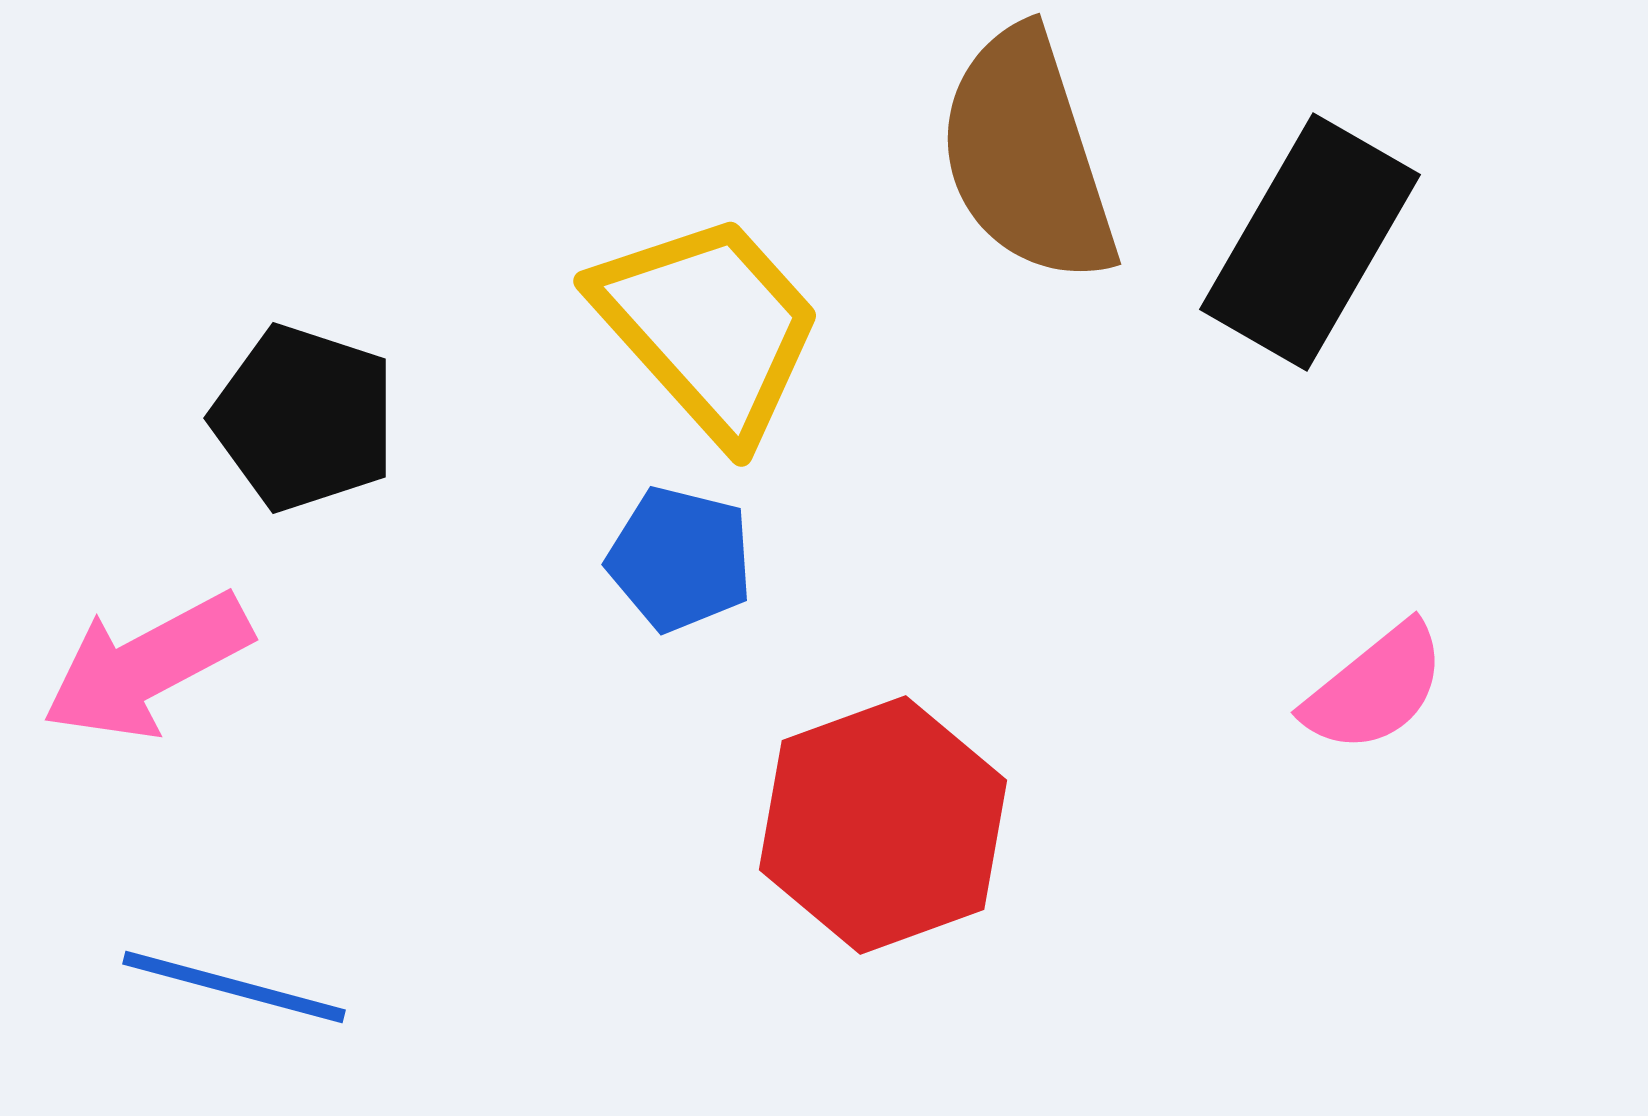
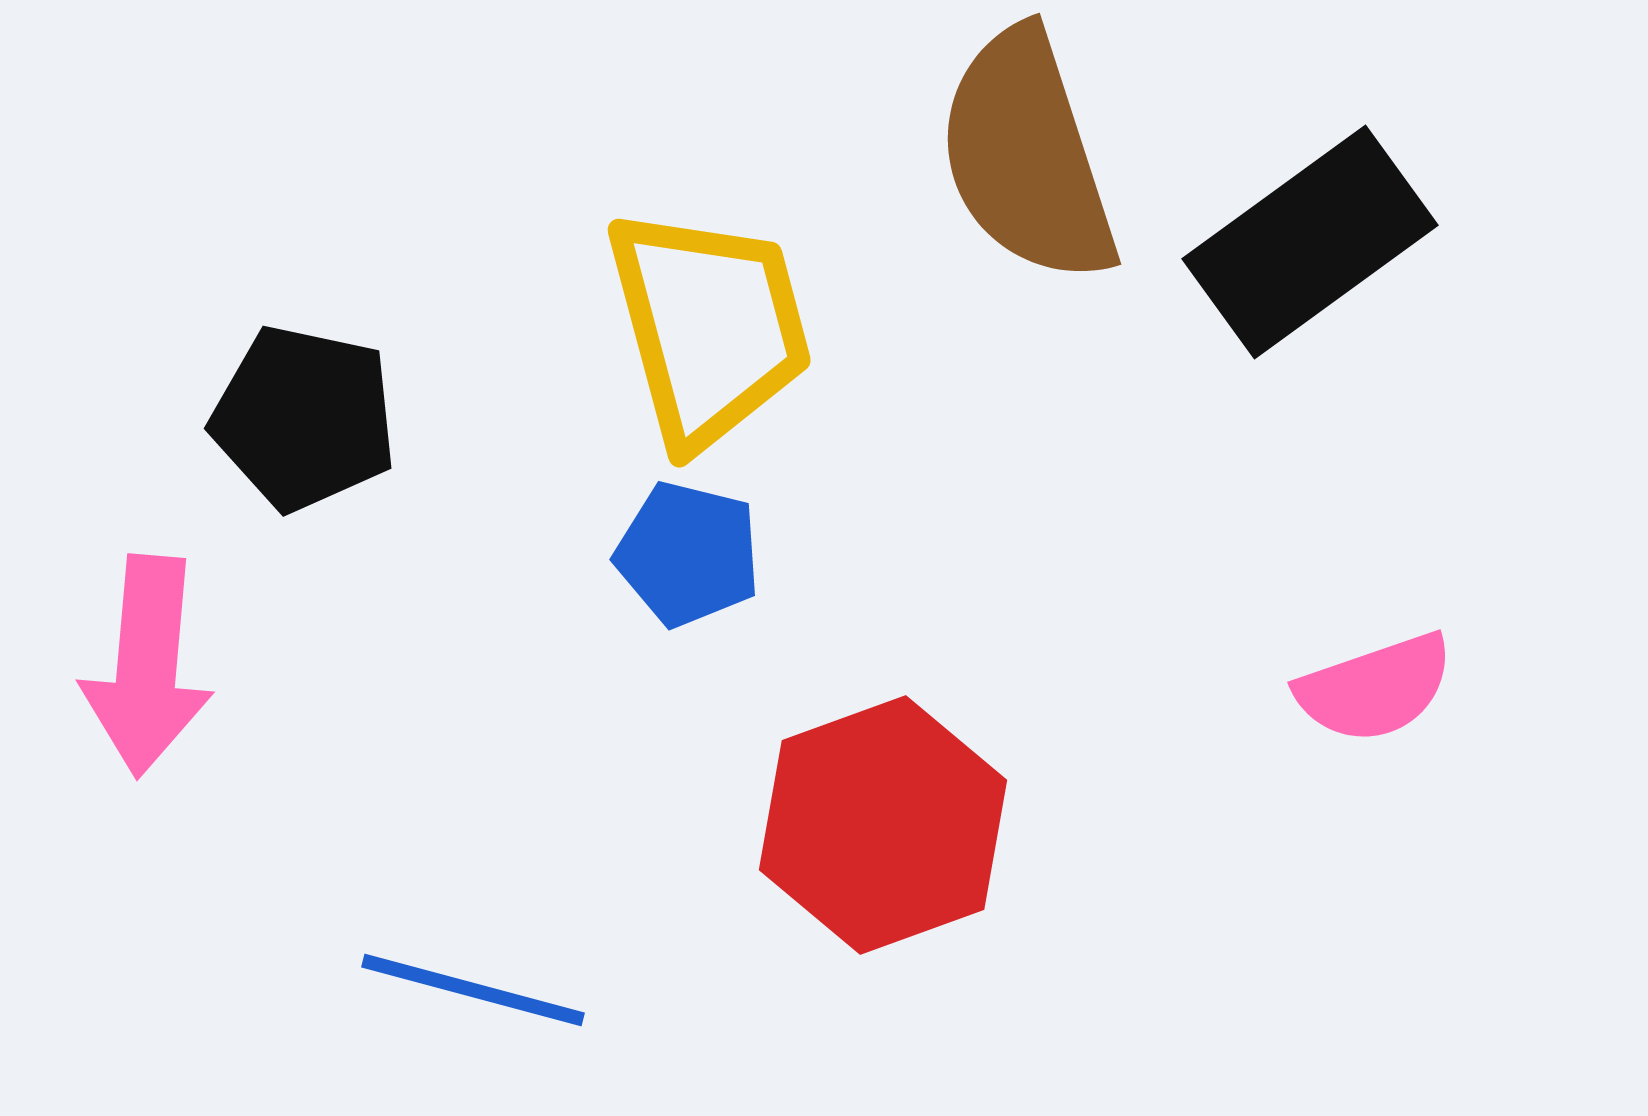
black rectangle: rotated 24 degrees clockwise
yellow trapezoid: rotated 27 degrees clockwise
black pentagon: rotated 6 degrees counterclockwise
blue pentagon: moved 8 px right, 5 px up
pink arrow: rotated 57 degrees counterclockwise
pink semicircle: rotated 20 degrees clockwise
blue line: moved 239 px right, 3 px down
